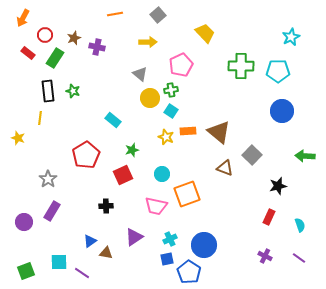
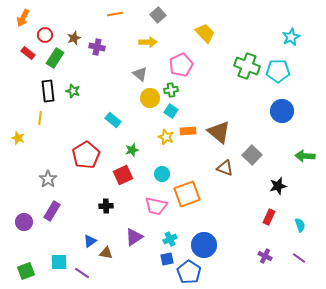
green cross at (241, 66): moved 6 px right; rotated 20 degrees clockwise
